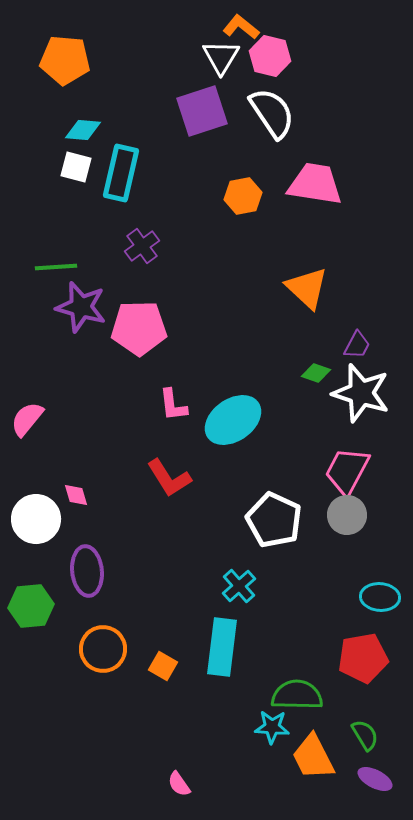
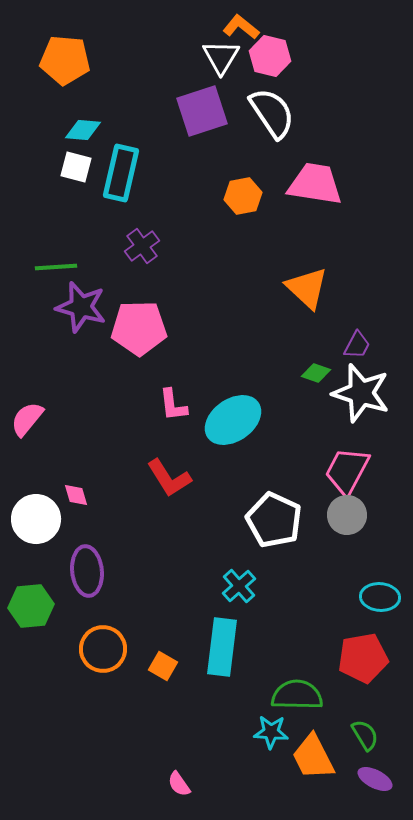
cyan star at (272, 727): moved 1 px left, 5 px down
